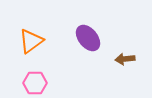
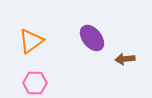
purple ellipse: moved 4 px right
